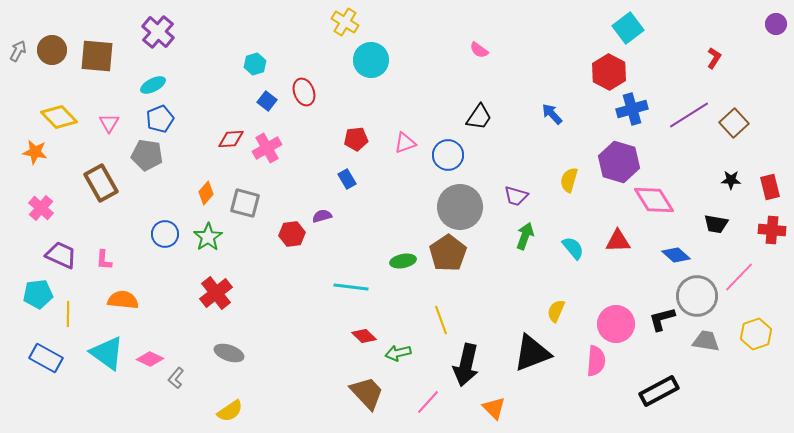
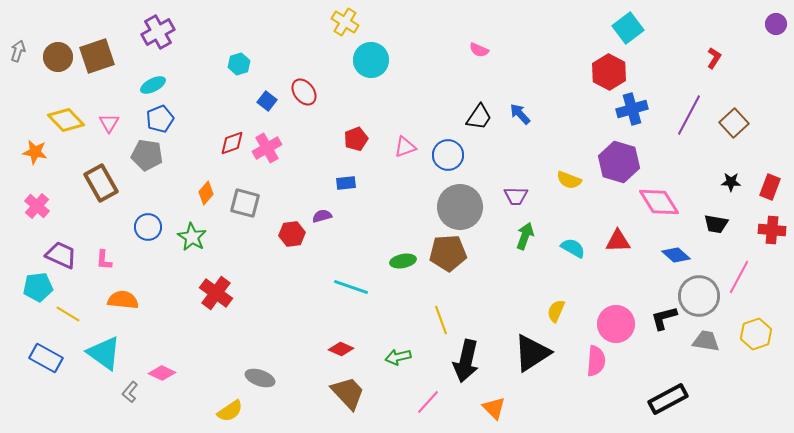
purple cross at (158, 32): rotated 20 degrees clockwise
brown circle at (52, 50): moved 6 px right, 7 px down
pink semicircle at (479, 50): rotated 12 degrees counterclockwise
gray arrow at (18, 51): rotated 10 degrees counterclockwise
brown square at (97, 56): rotated 24 degrees counterclockwise
cyan hexagon at (255, 64): moved 16 px left
red ellipse at (304, 92): rotated 16 degrees counterclockwise
blue arrow at (552, 114): moved 32 px left
purple line at (689, 115): rotated 30 degrees counterclockwise
yellow diamond at (59, 117): moved 7 px right, 3 px down
red diamond at (231, 139): moved 1 px right, 4 px down; rotated 16 degrees counterclockwise
red pentagon at (356, 139): rotated 15 degrees counterclockwise
pink triangle at (405, 143): moved 4 px down
blue rectangle at (347, 179): moved 1 px left, 4 px down; rotated 66 degrees counterclockwise
yellow semicircle at (569, 180): rotated 85 degrees counterclockwise
black star at (731, 180): moved 2 px down
red rectangle at (770, 187): rotated 35 degrees clockwise
purple trapezoid at (516, 196): rotated 15 degrees counterclockwise
pink diamond at (654, 200): moved 5 px right, 2 px down
pink cross at (41, 208): moved 4 px left, 2 px up
blue circle at (165, 234): moved 17 px left, 7 px up
green star at (208, 237): moved 16 px left; rotated 8 degrees counterclockwise
cyan semicircle at (573, 248): rotated 20 degrees counterclockwise
brown pentagon at (448, 253): rotated 30 degrees clockwise
pink line at (739, 277): rotated 16 degrees counterclockwise
cyan line at (351, 287): rotated 12 degrees clockwise
red cross at (216, 293): rotated 16 degrees counterclockwise
cyan pentagon at (38, 294): moved 7 px up
gray circle at (697, 296): moved 2 px right
yellow line at (68, 314): rotated 60 degrees counterclockwise
black L-shape at (662, 319): moved 2 px right, 1 px up
red diamond at (364, 336): moved 23 px left, 13 px down; rotated 20 degrees counterclockwise
cyan triangle at (107, 353): moved 3 px left
gray ellipse at (229, 353): moved 31 px right, 25 px down
green arrow at (398, 353): moved 4 px down
black triangle at (532, 353): rotated 12 degrees counterclockwise
pink diamond at (150, 359): moved 12 px right, 14 px down
black arrow at (466, 365): moved 4 px up
gray L-shape at (176, 378): moved 46 px left, 14 px down
black rectangle at (659, 391): moved 9 px right, 8 px down
brown trapezoid at (367, 393): moved 19 px left
